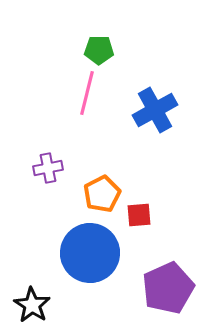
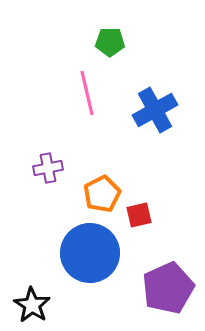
green pentagon: moved 11 px right, 8 px up
pink line: rotated 27 degrees counterclockwise
red square: rotated 8 degrees counterclockwise
